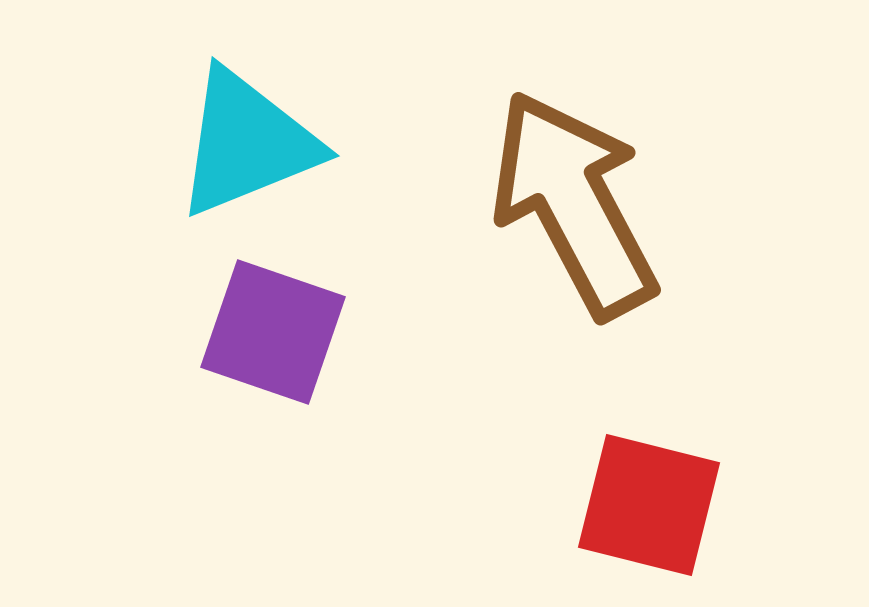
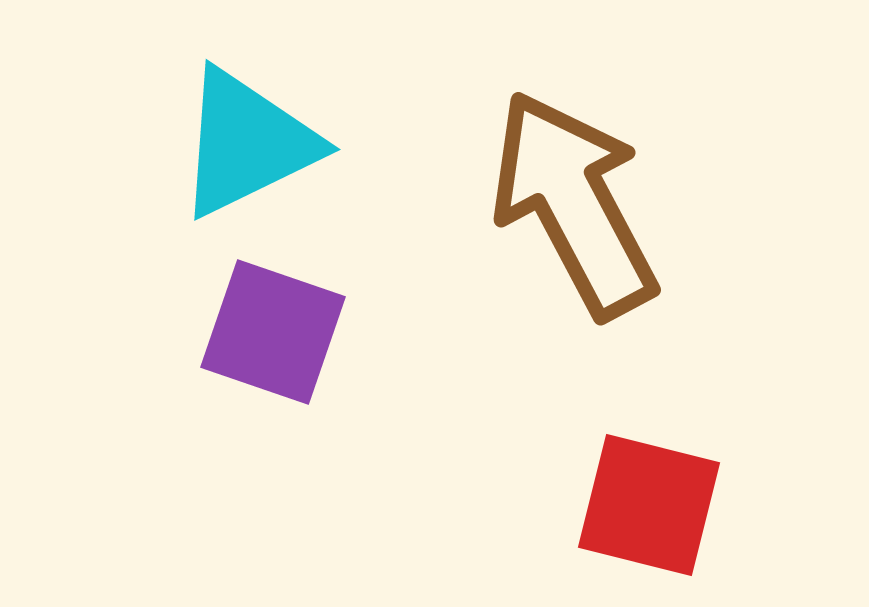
cyan triangle: rotated 4 degrees counterclockwise
